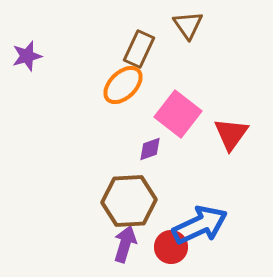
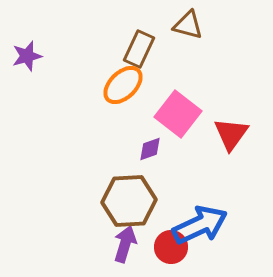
brown triangle: rotated 40 degrees counterclockwise
